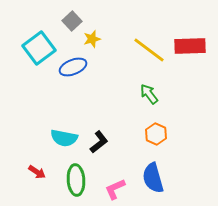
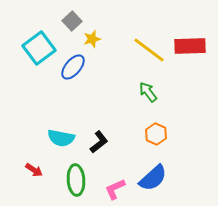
blue ellipse: rotated 28 degrees counterclockwise
green arrow: moved 1 px left, 2 px up
cyan semicircle: moved 3 px left
red arrow: moved 3 px left, 2 px up
blue semicircle: rotated 116 degrees counterclockwise
